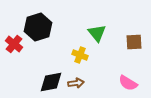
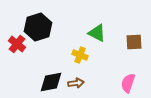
green triangle: rotated 24 degrees counterclockwise
red cross: moved 3 px right
pink semicircle: rotated 78 degrees clockwise
